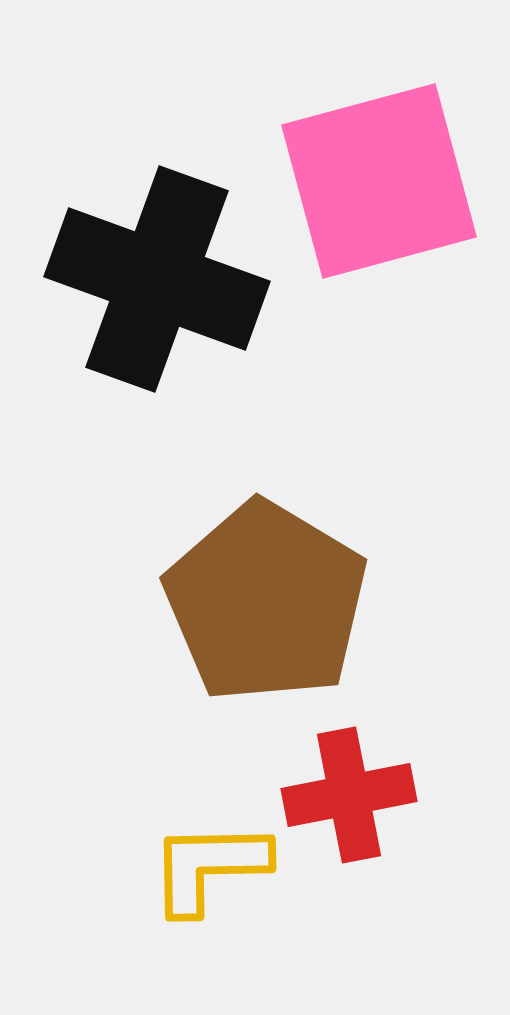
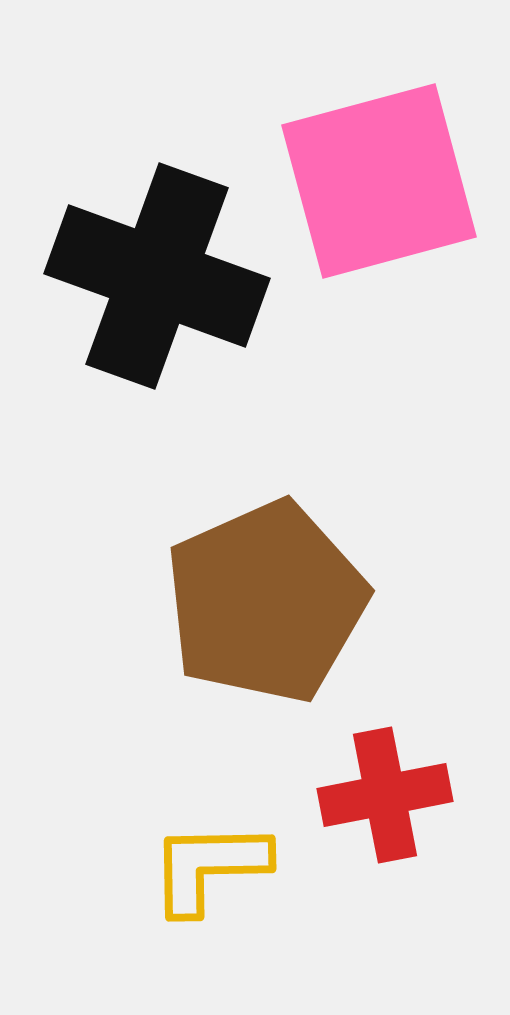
black cross: moved 3 px up
brown pentagon: rotated 17 degrees clockwise
red cross: moved 36 px right
